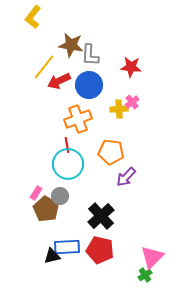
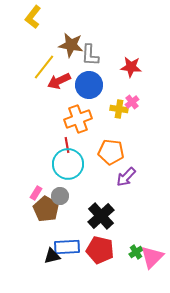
yellow cross: rotated 12 degrees clockwise
green cross: moved 9 px left, 23 px up
